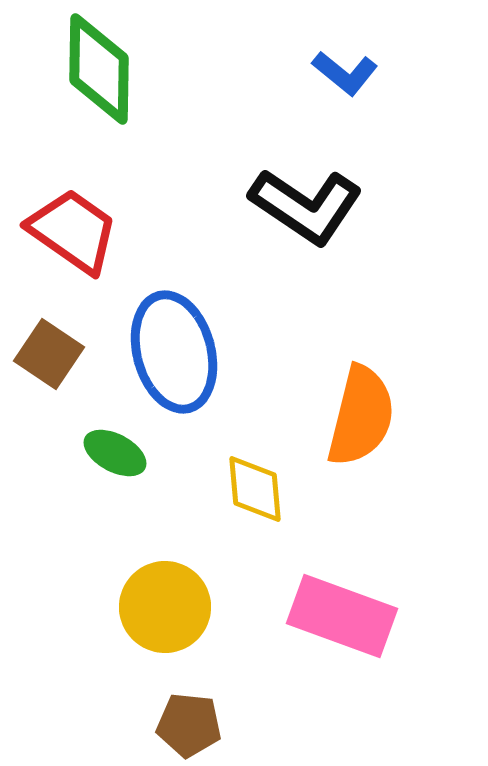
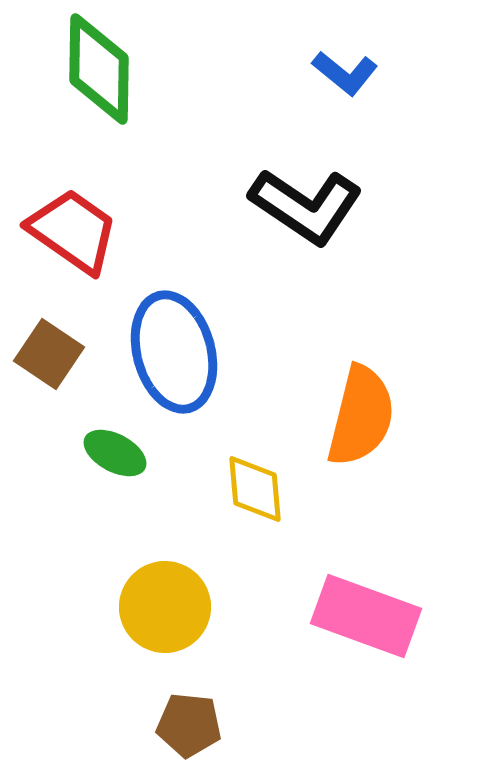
pink rectangle: moved 24 px right
